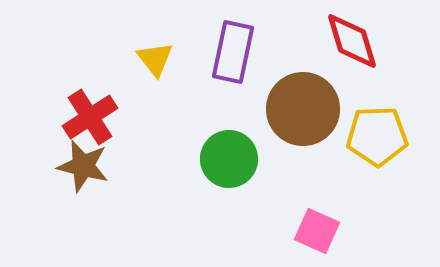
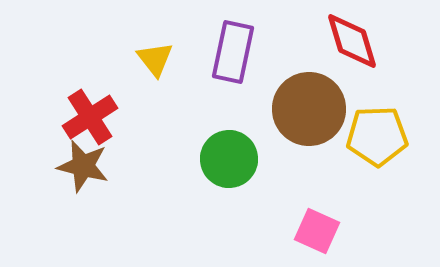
brown circle: moved 6 px right
